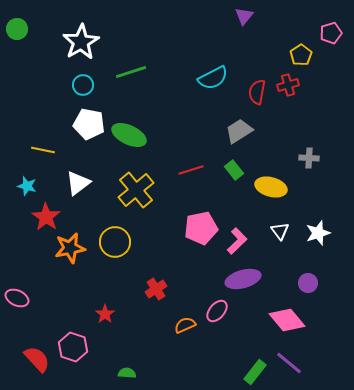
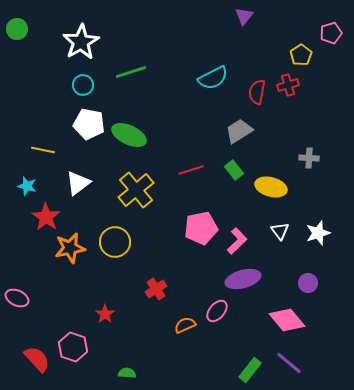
green rectangle at (255, 372): moved 5 px left, 2 px up
